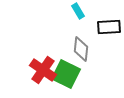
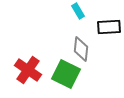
red cross: moved 15 px left
